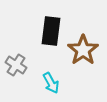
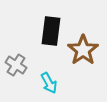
cyan arrow: moved 2 px left
